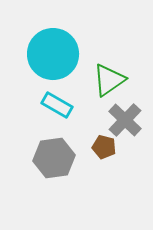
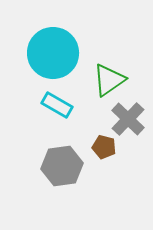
cyan circle: moved 1 px up
gray cross: moved 3 px right, 1 px up
gray hexagon: moved 8 px right, 8 px down
